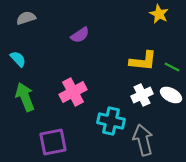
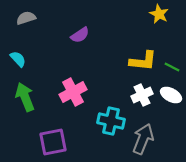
gray arrow: moved 1 px up; rotated 36 degrees clockwise
